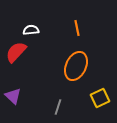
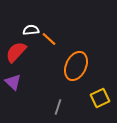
orange line: moved 28 px left, 11 px down; rotated 35 degrees counterclockwise
purple triangle: moved 14 px up
